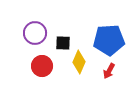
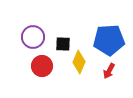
purple circle: moved 2 px left, 4 px down
black square: moved 1 px down
